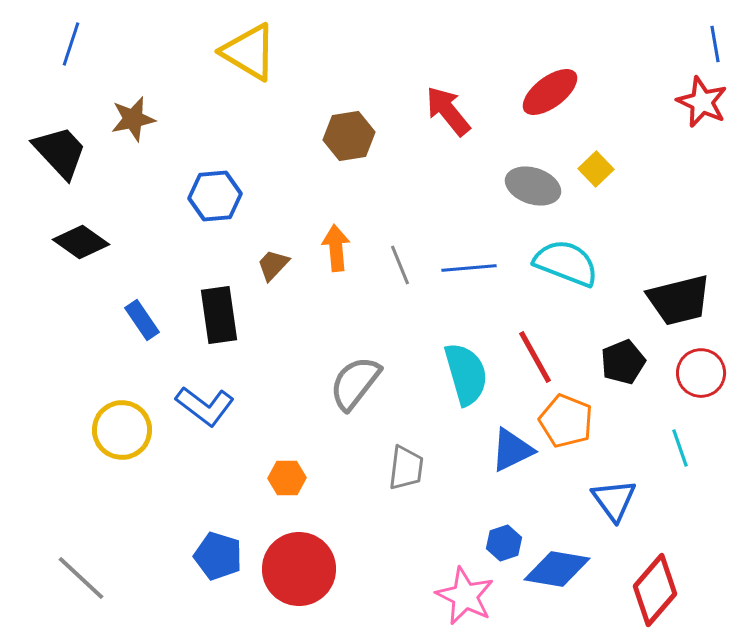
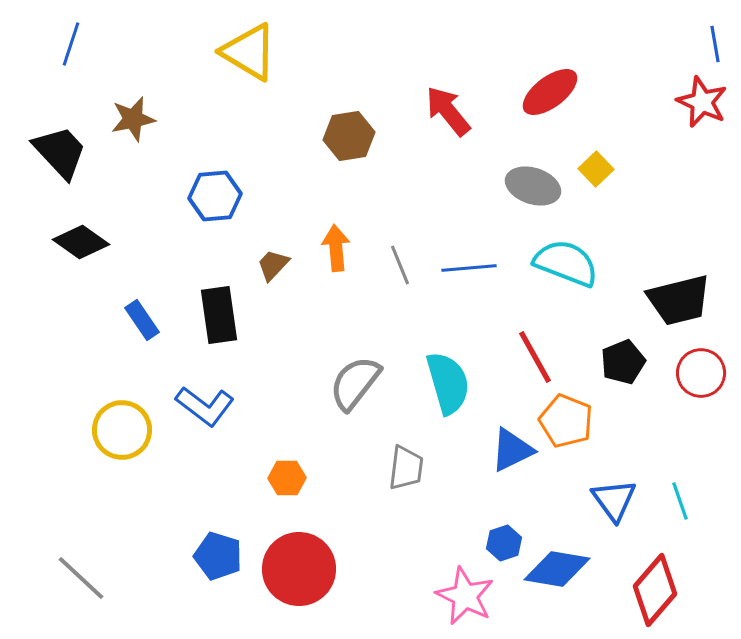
cyan semicircle at (466, 374): moved 18 px left, 9 px down
cyan line at (680, 448): moved 53 px down
